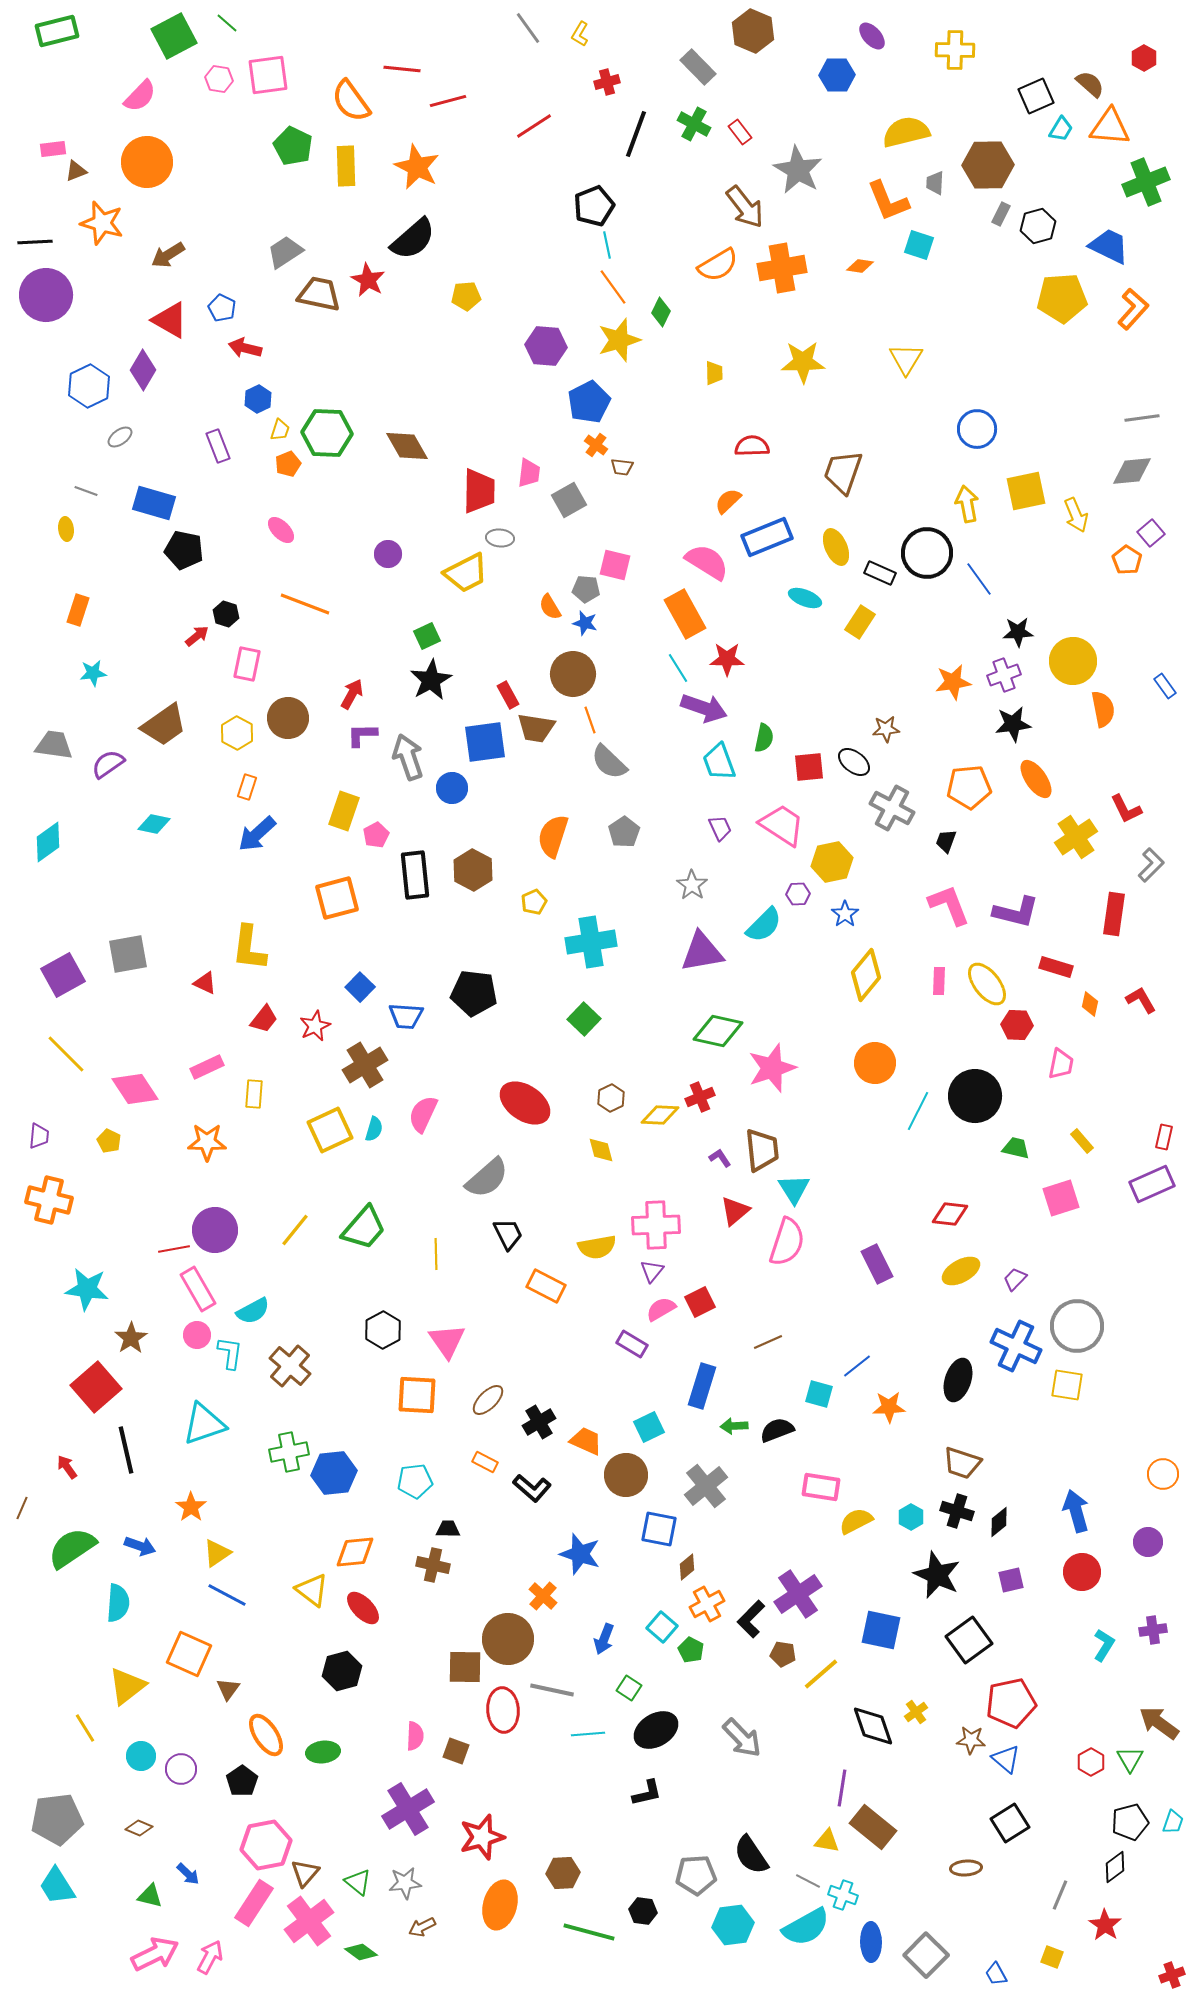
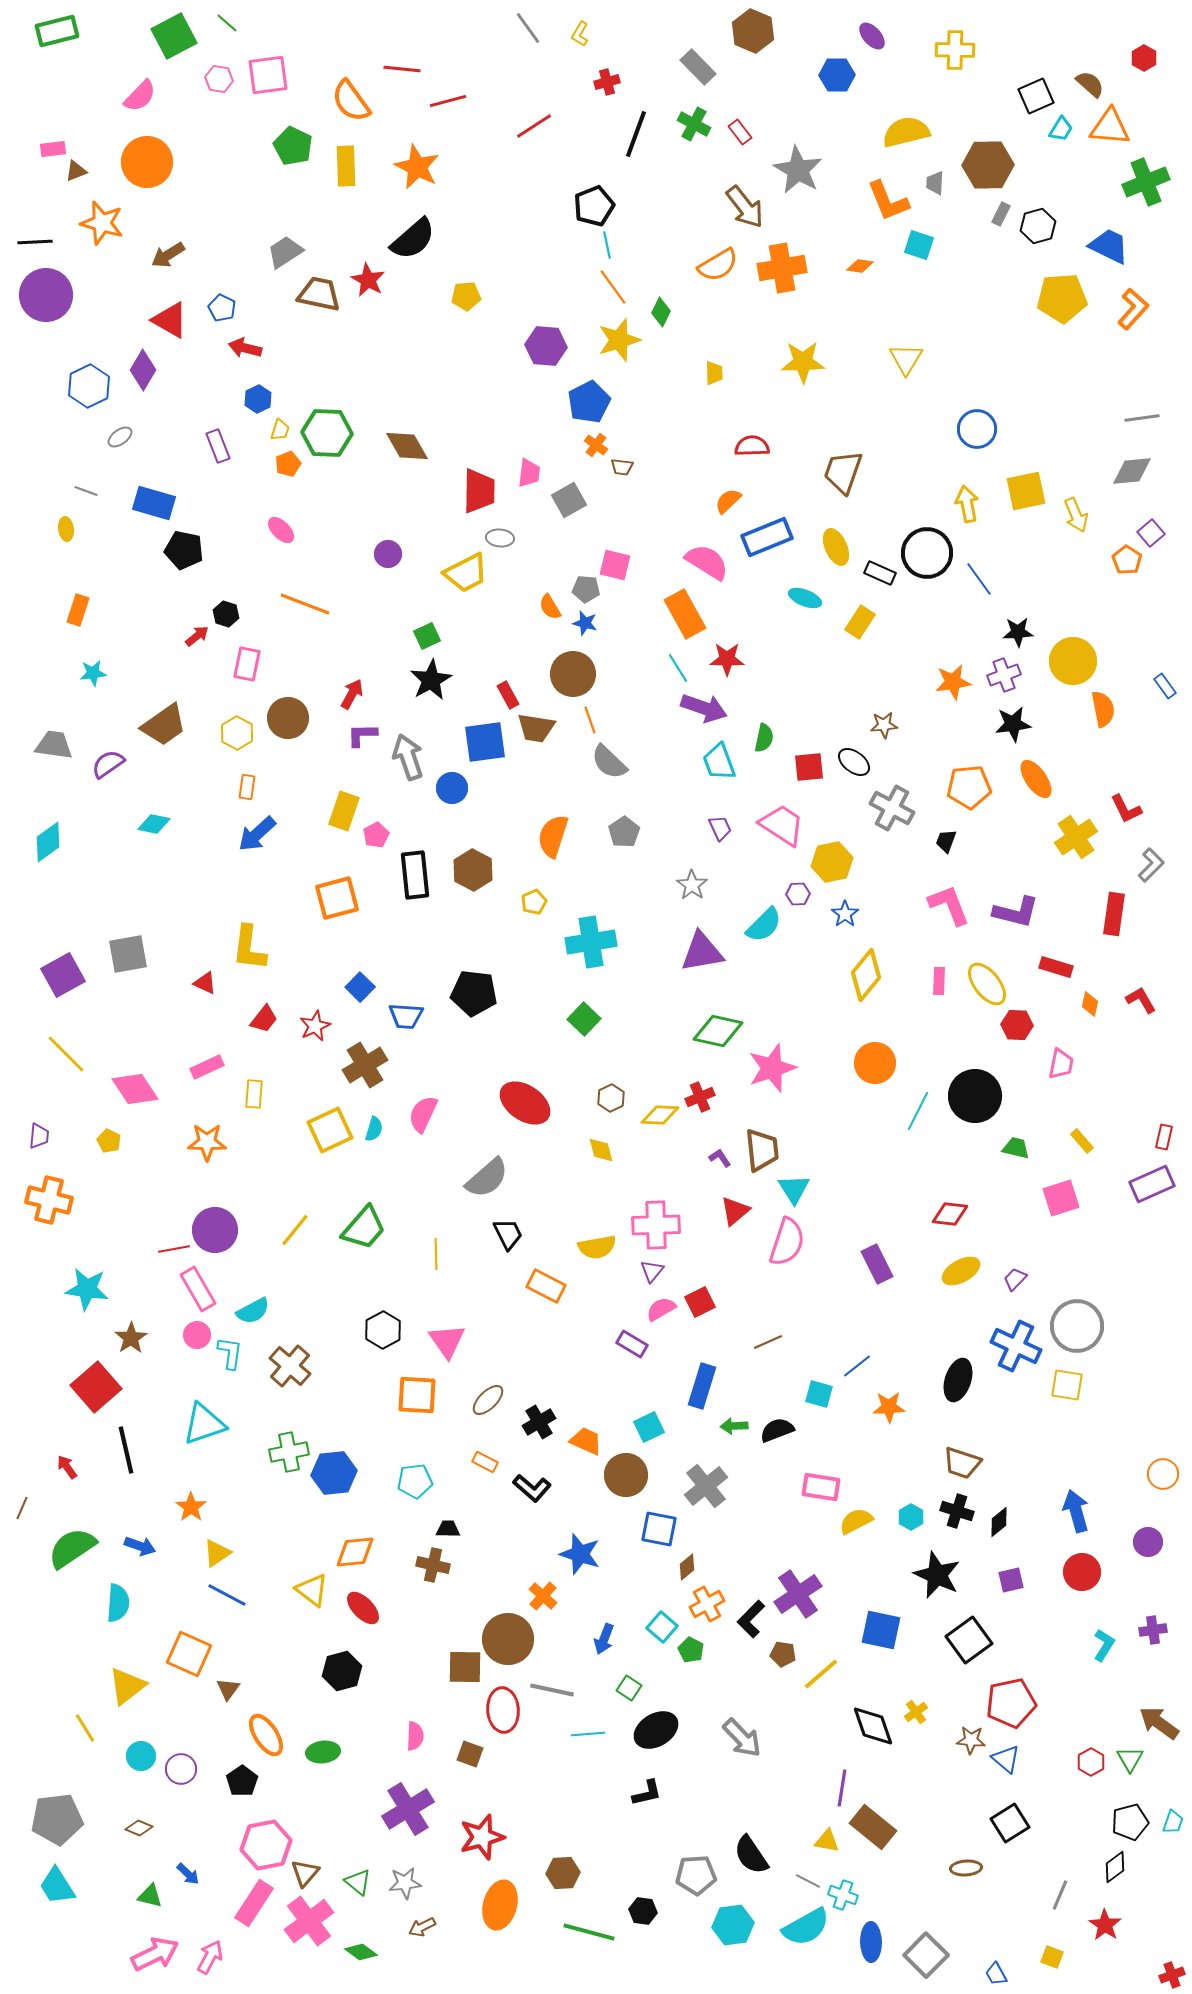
brown star at (886, 729): moved 2 px left, 4 px up
orange rectangle at (247, 787): rotated 10 degrees counterclockwise
brown square at (456, 1751): moved 14 px right, 3 px down
